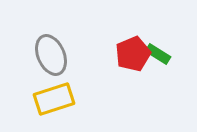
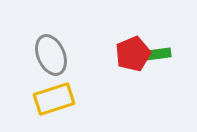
green rectangle: rotated 40 degrees counterclockwise
